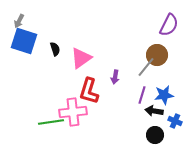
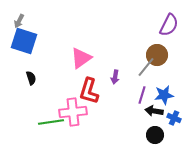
black semicircle: moved 24 px left, 29 px down
blue cross: moved 1 px left, 3 px up
